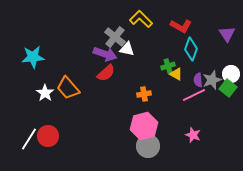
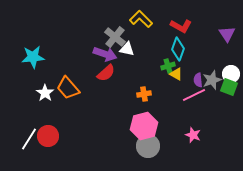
cyan diamond: moved 13 px left
green square: moved 1 px right, 1 px up; rotated 18 degrees counterclockwise
